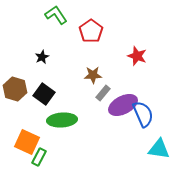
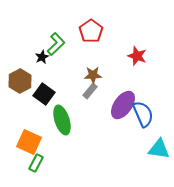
green L-shape: moved 29 px down; rotated 80 degrees clockwise
brown hexagon: moved 5 px right, 8 px up; rotated 15 degrees clockwise
gray rectangle: moved 13 px left, 2 px up
purple ellipse: rotated 28 degrees counterclockwise
green ellipse: rotated 76 degrees clockwise
orange square: moved 2 px right
green rectangle: moved 3 px left, 6 px down
